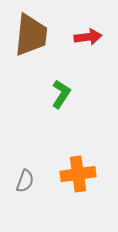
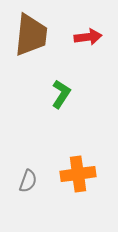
gray semicircle: moved 3 px right
